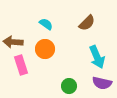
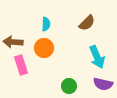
cyan semicircle: rotated 56 degrees clockwise
orange circle: moved 1 px left, 1 px up
purple semicircle: moved 1 px right, 1 px down
